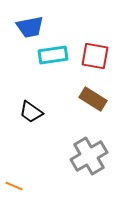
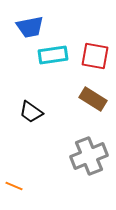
gray cross: rotated 9 degrees clockwise
